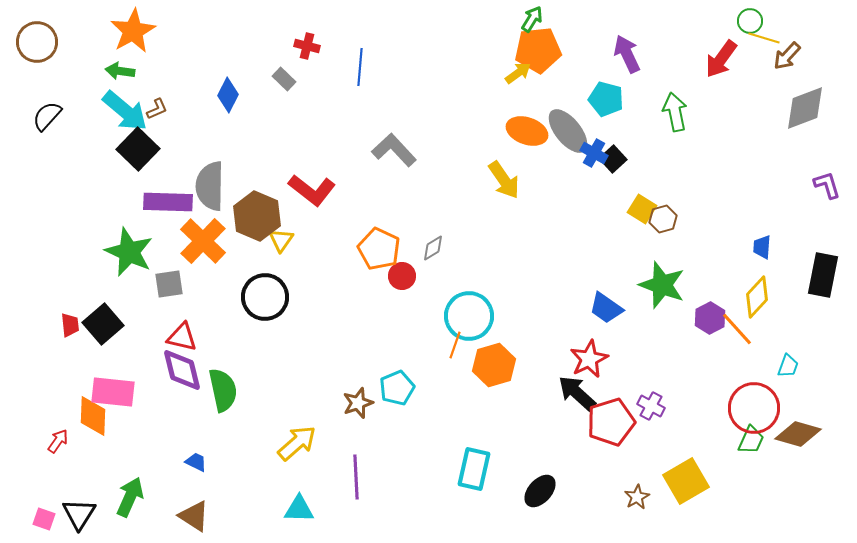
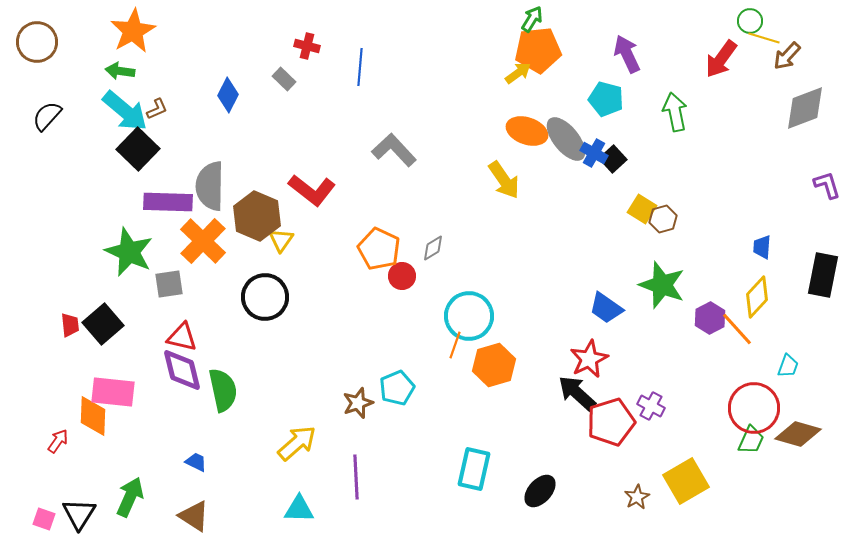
gray ellipse at (568, 131): moved 2 px left, 8 px down
